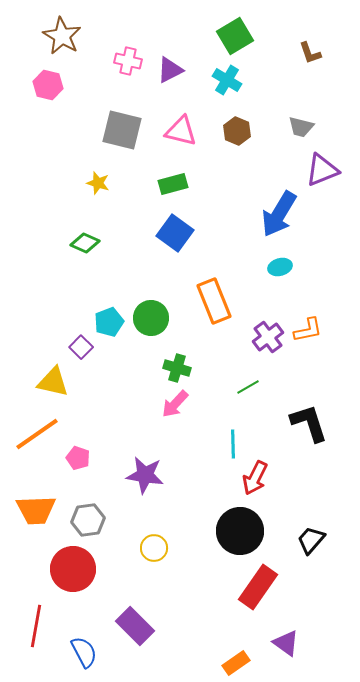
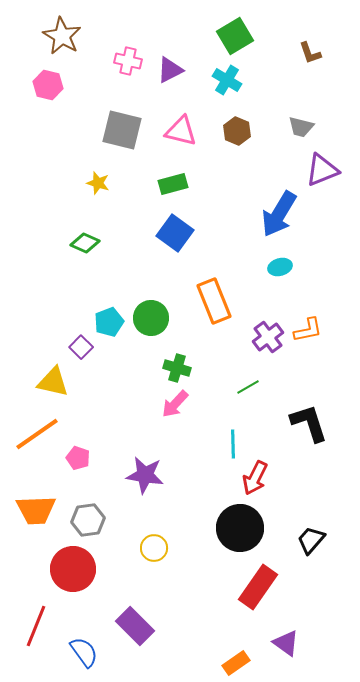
black circle at (240, 531): moved 3 px up
red line at (36, 626): rotated 12 degrees clockwise
blue semicircle at (84, 652): rotated 8 degrees counterclockwise
